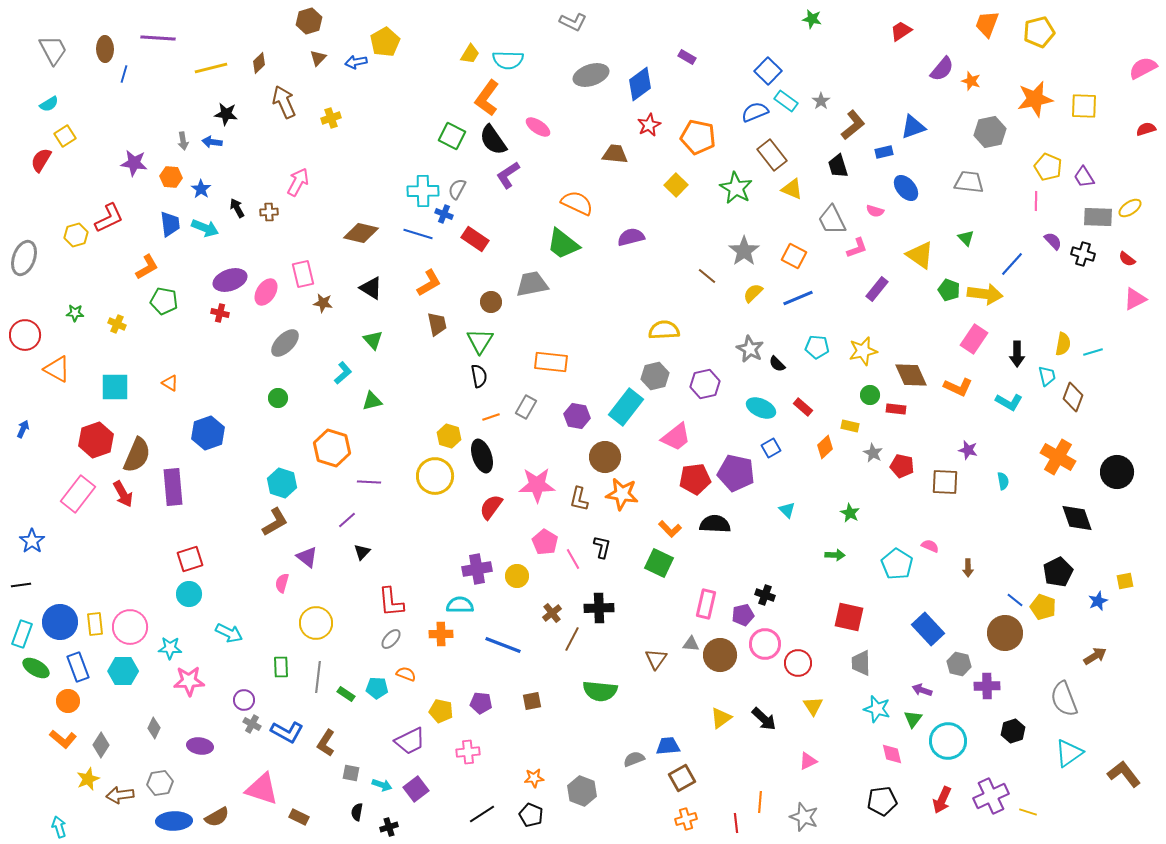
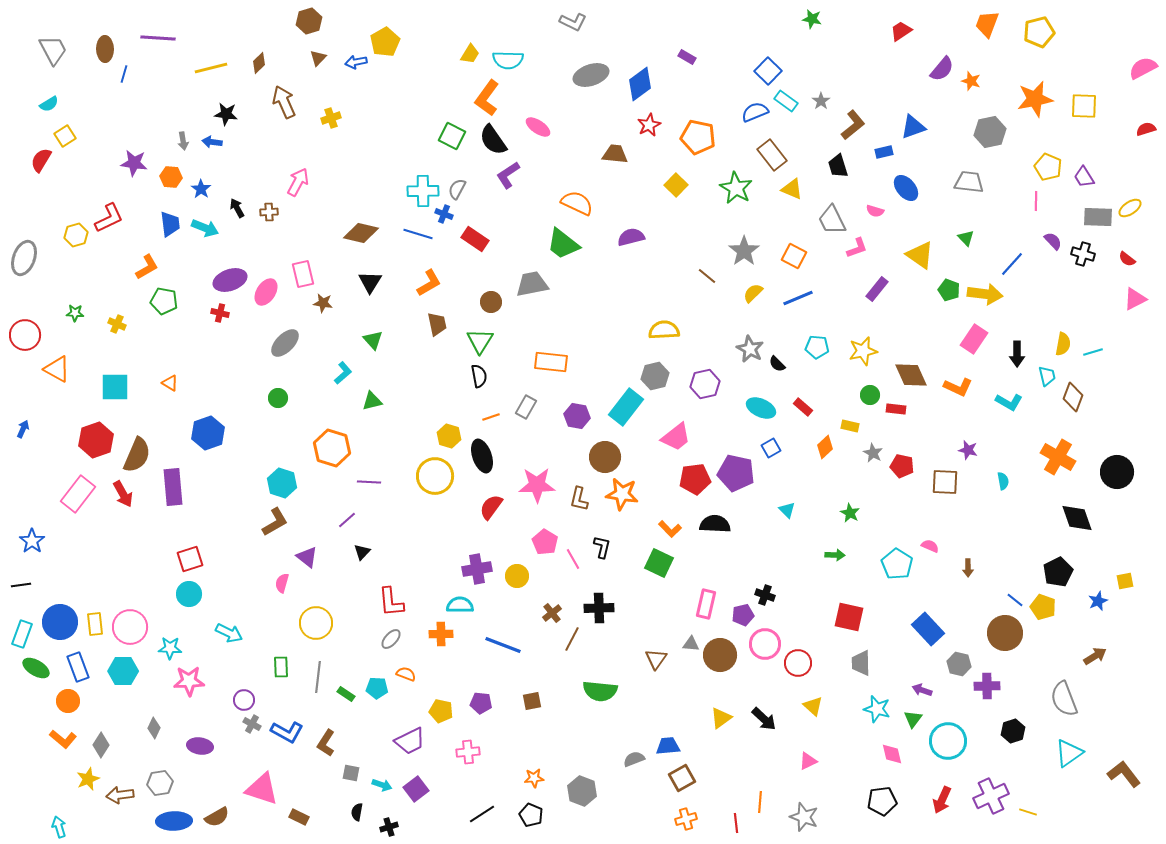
black triangle at (371, 288): moved 1 px left, 6 px up; rotated 30 degrees clockwise
yellow triangle at (813, 706): rotated 15 degrees counterclockwise
